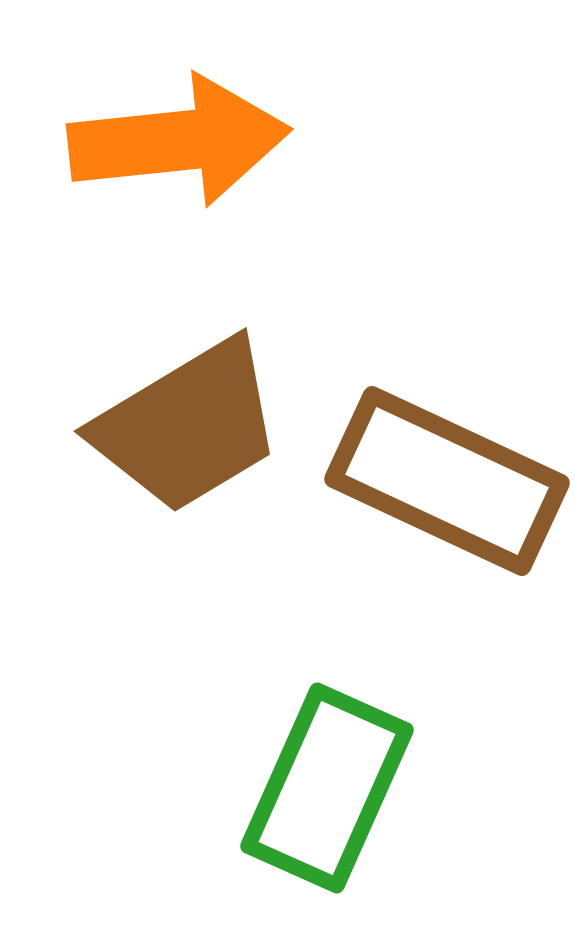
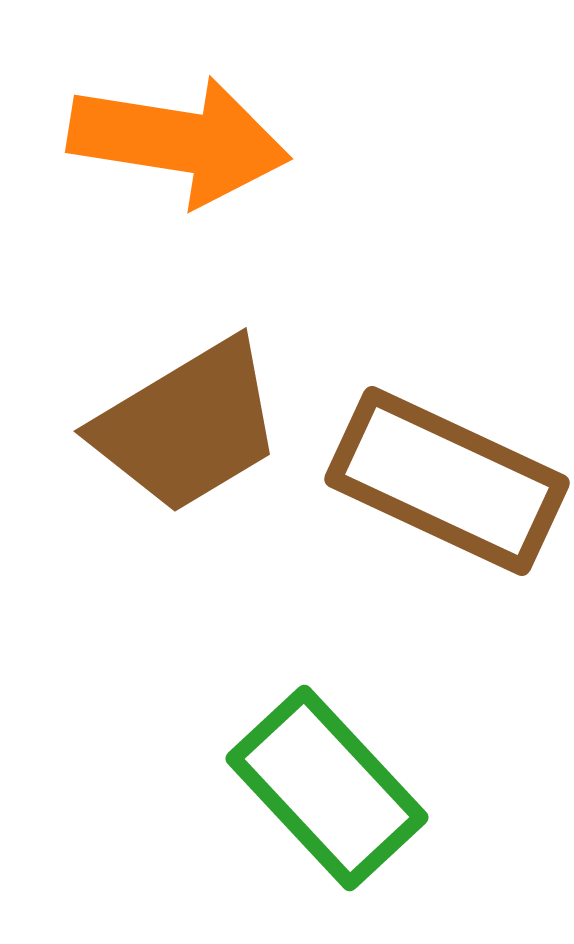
orange arrow: rotated 15 degrees clockwise
green rectangle: rotated 67 degrees counterclockwise
